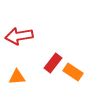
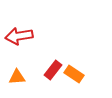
red rectangle: moved 7 px down
orange rectangle: moved 1 px right, 2 px down
